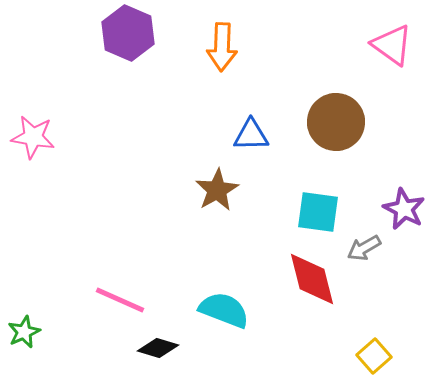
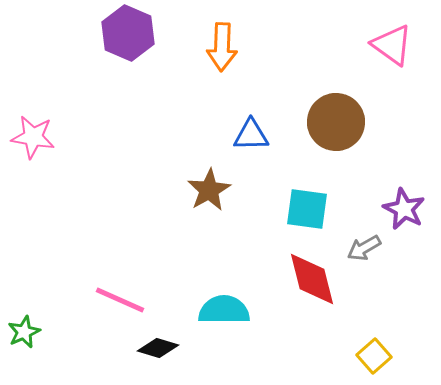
brown star: moved 8 px left
cyan square: moved 11 px left, 3 px up
cyan semicircle: rotated 21 degrees counterclockwise
